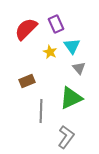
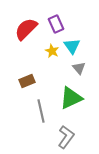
yellow star: moved 2 px right, 1 px up
gray line: rotated 15 degrees counterclockwise
